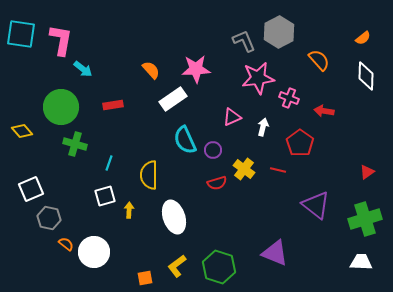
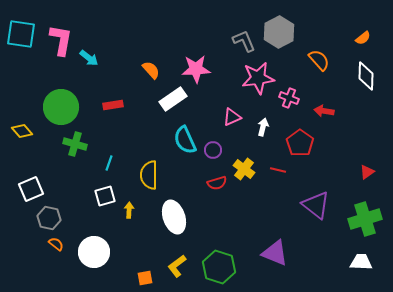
cyan arrow at (83, 69): moved 6 px right, 11 px up
orange semicircle at (66, 244): moved 10 px left
